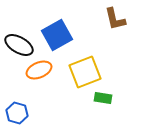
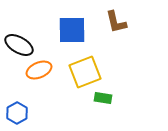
brown L-shape: moved 1 px right, 3 px down
blue square: moved 15 px right, 5 px up; rotated 28 degrees clockwise
blue hexagon: rotated 15 degrees clockwise
